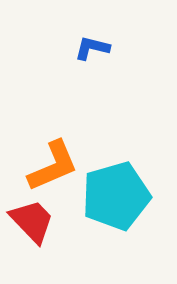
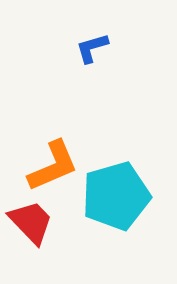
blue L-shape: rotated 30 degrees counterclockwise
red trapezoid: moved 1 px left, 1 px down
